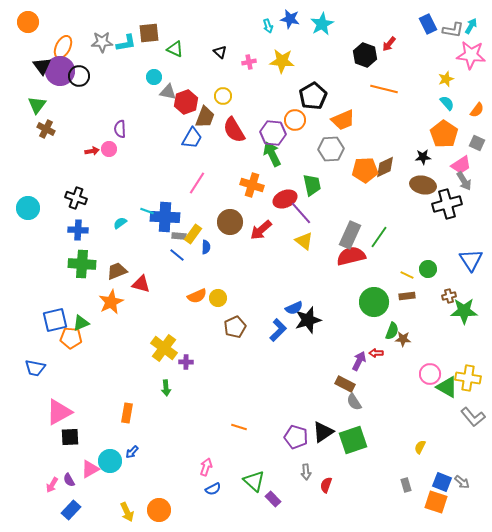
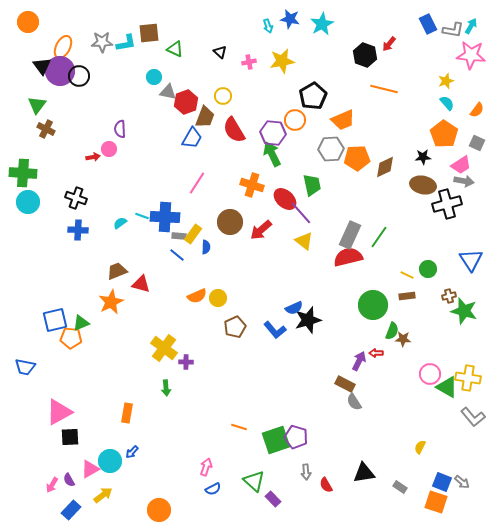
yellow star at (282, 61): rotated 15 degrees counterclockwise
yellow star at (446, 79): moved 2 px down
red arrow at (92, 151): moved 1 px right, 6 px down
orange pentagon at (365, 170): moved 8 px left, 12 px up
gray arrow at (464, 181): rotated 48 degrees counterclockwise
red ellipse at (285, 199): rotated 65 degrees clockwise
cyan circle at (28, 208): moved 6 px up
cyan line at (147, 211): moved 5 px left, 5 px down
red semicircle at (351, 256): moved 3 px left, 1 px down
green cross at (82, 264): moved 59 px left, 91 px up
green circle at (374, 302): moved 1 px left, 3 px down
green star at (464, 311): rotated 16 degrees clockwise
blue L-shape at (278, 330): moved 3 px left; rotated 95 degrees clockwise
blue trapezoid at (35, 368): moved 10 px left, 1 px up
black triangle at (323, 432): moved 41 px right, 41 px down; rotated 25 degrees clockwise
green square at (353, 440): moved 77 px left
red semicircle at (326, 485): rotated 49 degrees counterclockwise
gray rectangle at (406, 485): moved 6 px left, 2 px down; rotated 40 degrees counterclockwise
yellow arrow at (127, 512): moved 24 px left, 17 px up; rotated 102 degrees counterclockwise
